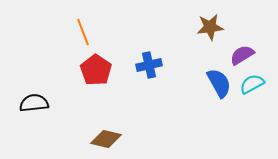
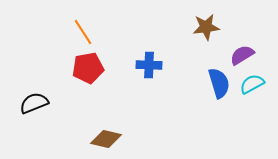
brown star: moved 4 px left
orange line: rotated 12 degrees counterclockwise
blue cross: rotated 15 degrees clockwise
red pentagon: moved 8 px left, 2 px up; rotated 28 degrees clockwise
blue semicircle: rotated 12 degrees clockwise
black semicircle: rotated 16 degrees counterclockwise
